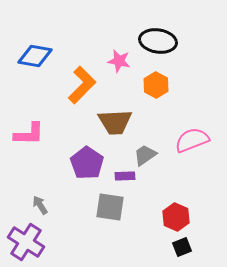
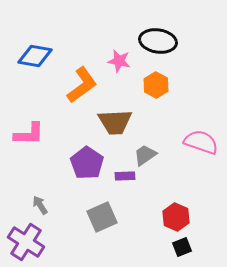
orange L-shape: rotated 9 degrees clockwise
pink semicircle: moved 9 px right, 2 px down; rotated 40 degrees clockwise
gray square: moved 8 px left, 10 px down; rotated 32 degrees counterclockwise
